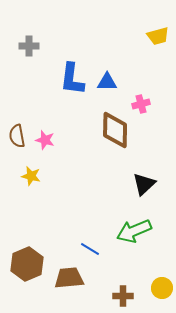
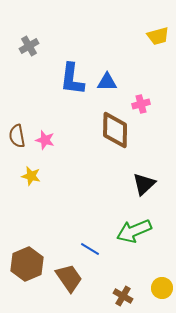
gray cross: rotated 30 degrees counterclockwise
brown trapezoid: rotated 60 degrees clockwise
brown cross: rotated 30 degrees clockwise
